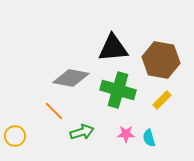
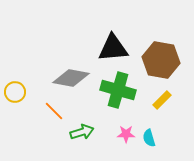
yellow circle: moved 44 px up
